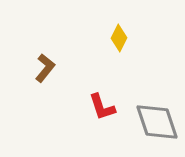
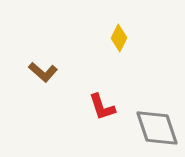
brown L-shape: moved 2 px left, 4 px down; rotated 92 degrees clockwise
gray diamond: moved 6 px down
